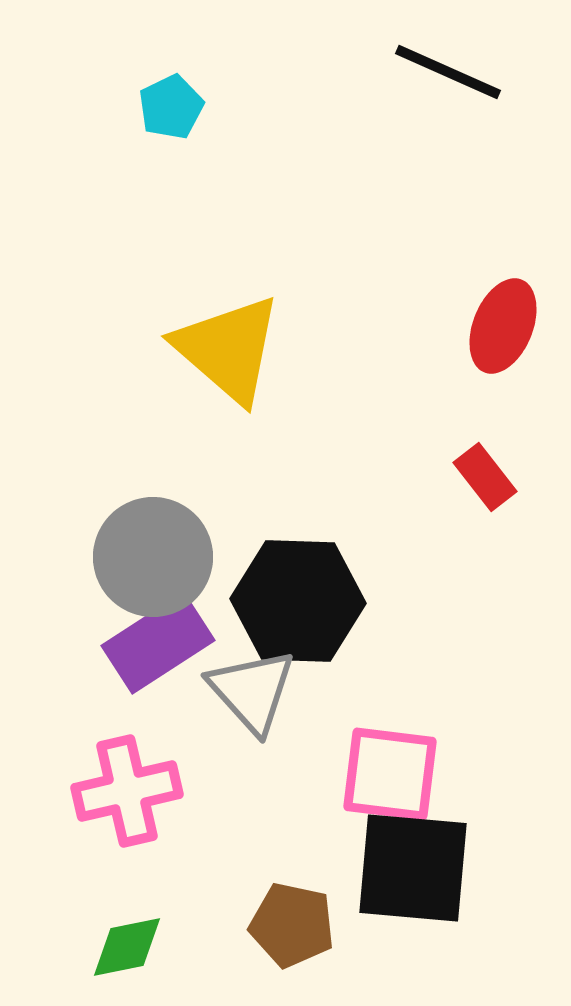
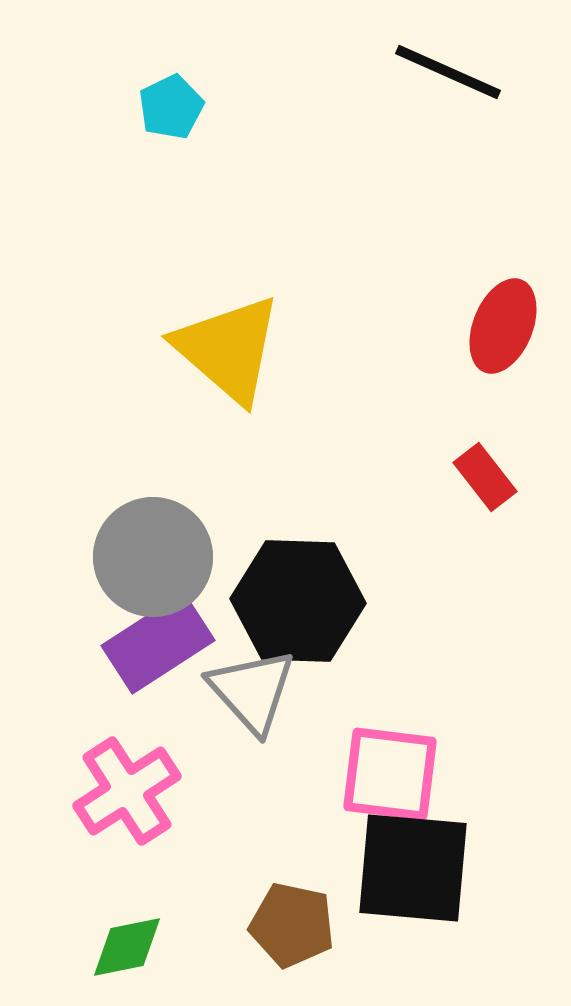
pink cross: rotated 20 degrees counterclockwise
